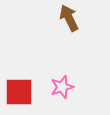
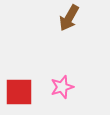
brown arrow: rotated 124 degrees counterclockwise
